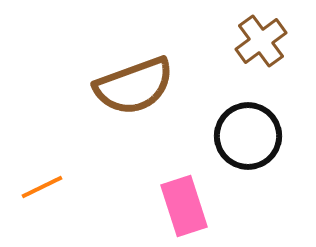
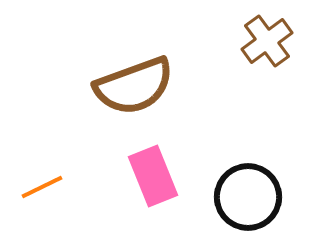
brown cross: moved 6 px right
black circle: moved 61 px down
pink rectangle: moved 31 px left, 30 px up; rotated 4 degrees counterclockwise
